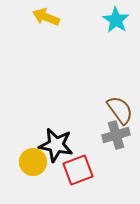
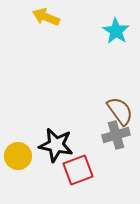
cyan star: moved 11 px down
brown semicircle: moved 1 px down
yellow circle: moved 15 px left, 6 px up
